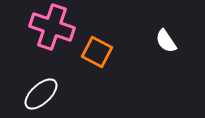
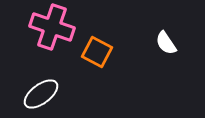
white semicircle: moved 2 px down
white ellipse: rotated 6 degrees clockwise
